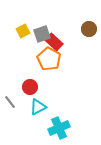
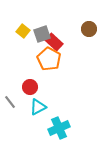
yellow square: rotated 24 degrees counterclockwise
